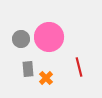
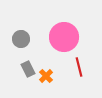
pink circle: moved 15 px right
gray rectangle: rotated 21 degrees counterclockwise
orange cross: moved 2 px up
